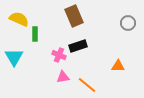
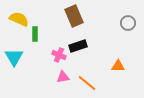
orange line: moved 2 px up
